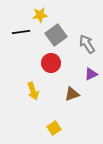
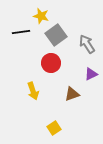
yellow star: moved 1 px right, 1 px down; rotated 21 degrees clockwise
